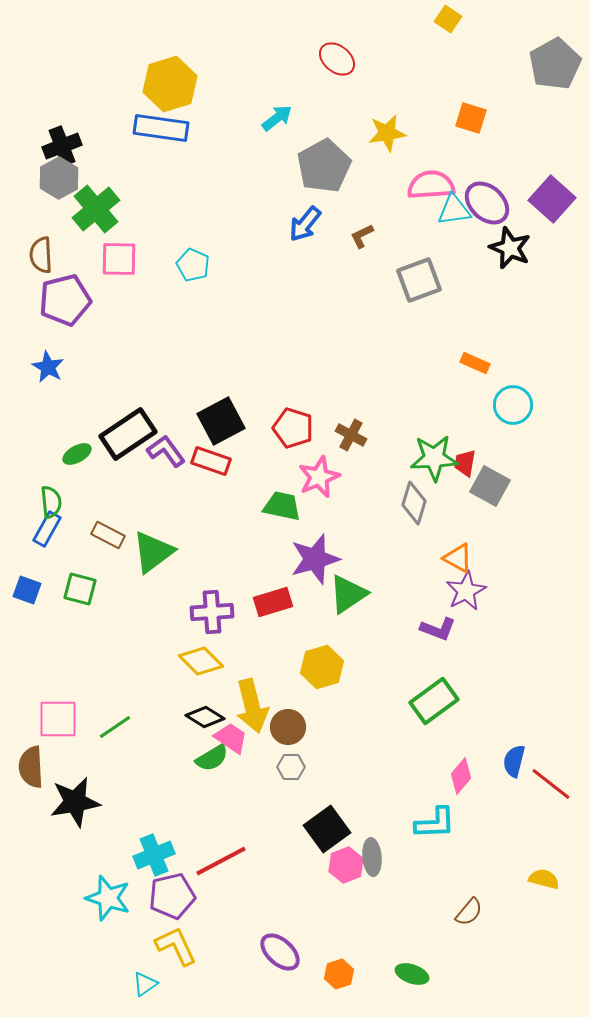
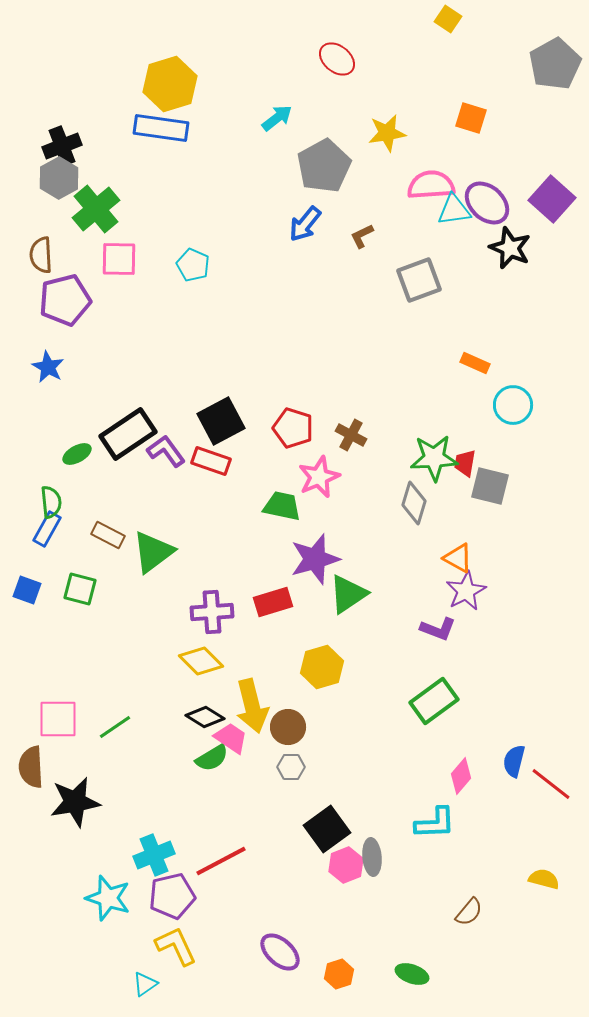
gray square at (490, 486): rotated 15 degrees counterclockwise
